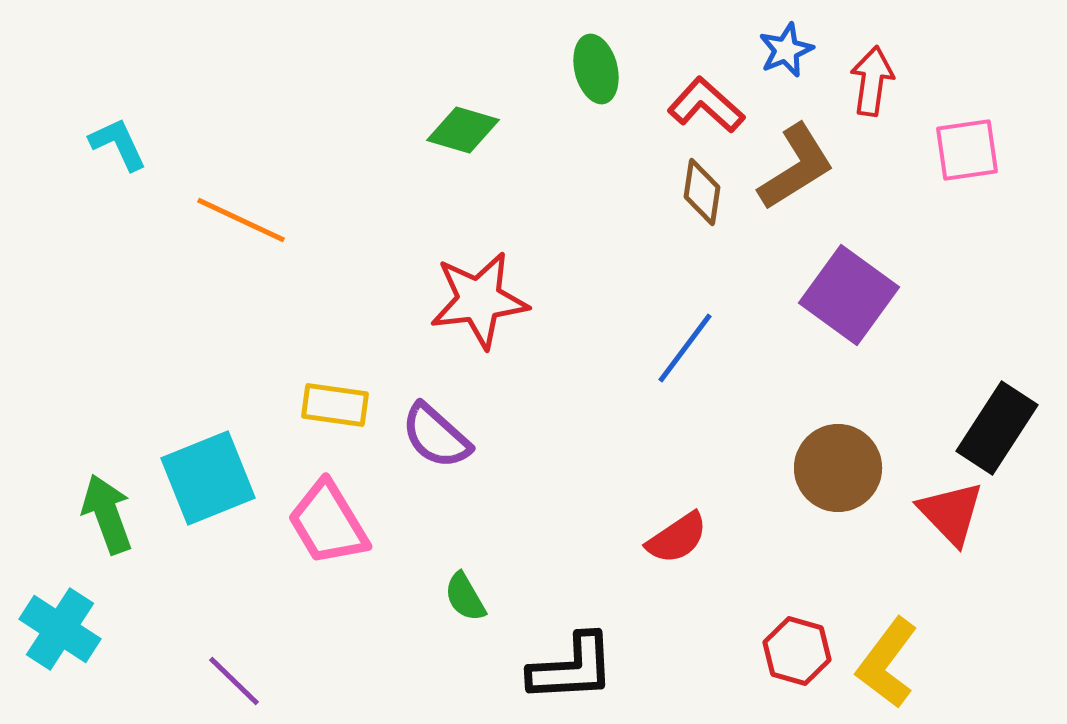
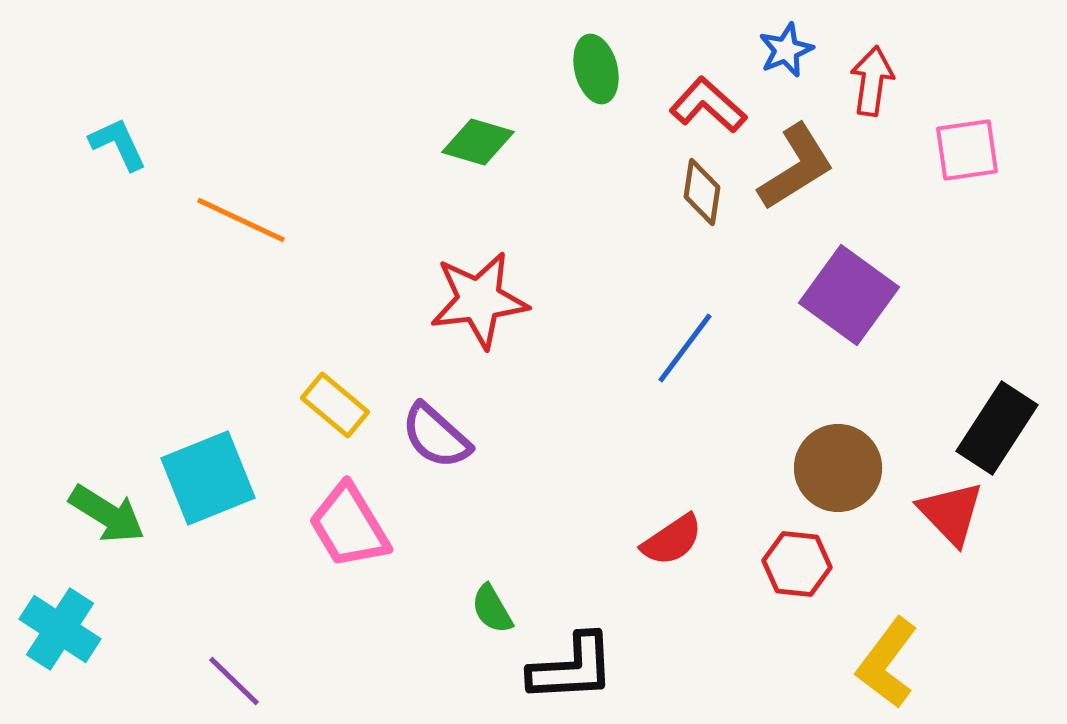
red L-shape: moved 2 px right
green diamond: moved 15 px right, 12 px down
yellow rectangle: rotated 32 degrees clockwise
green arrow: rotated 142 degrees clockwise
pink trapezoid: moved 21 px right, 3 px down
red semicircle: moved 5 px left, 2 px down
green semicircle: moved 27 px right, 12 px down
red hexagon: moved 87 px up; rotated 10 degrees counterclockwise
